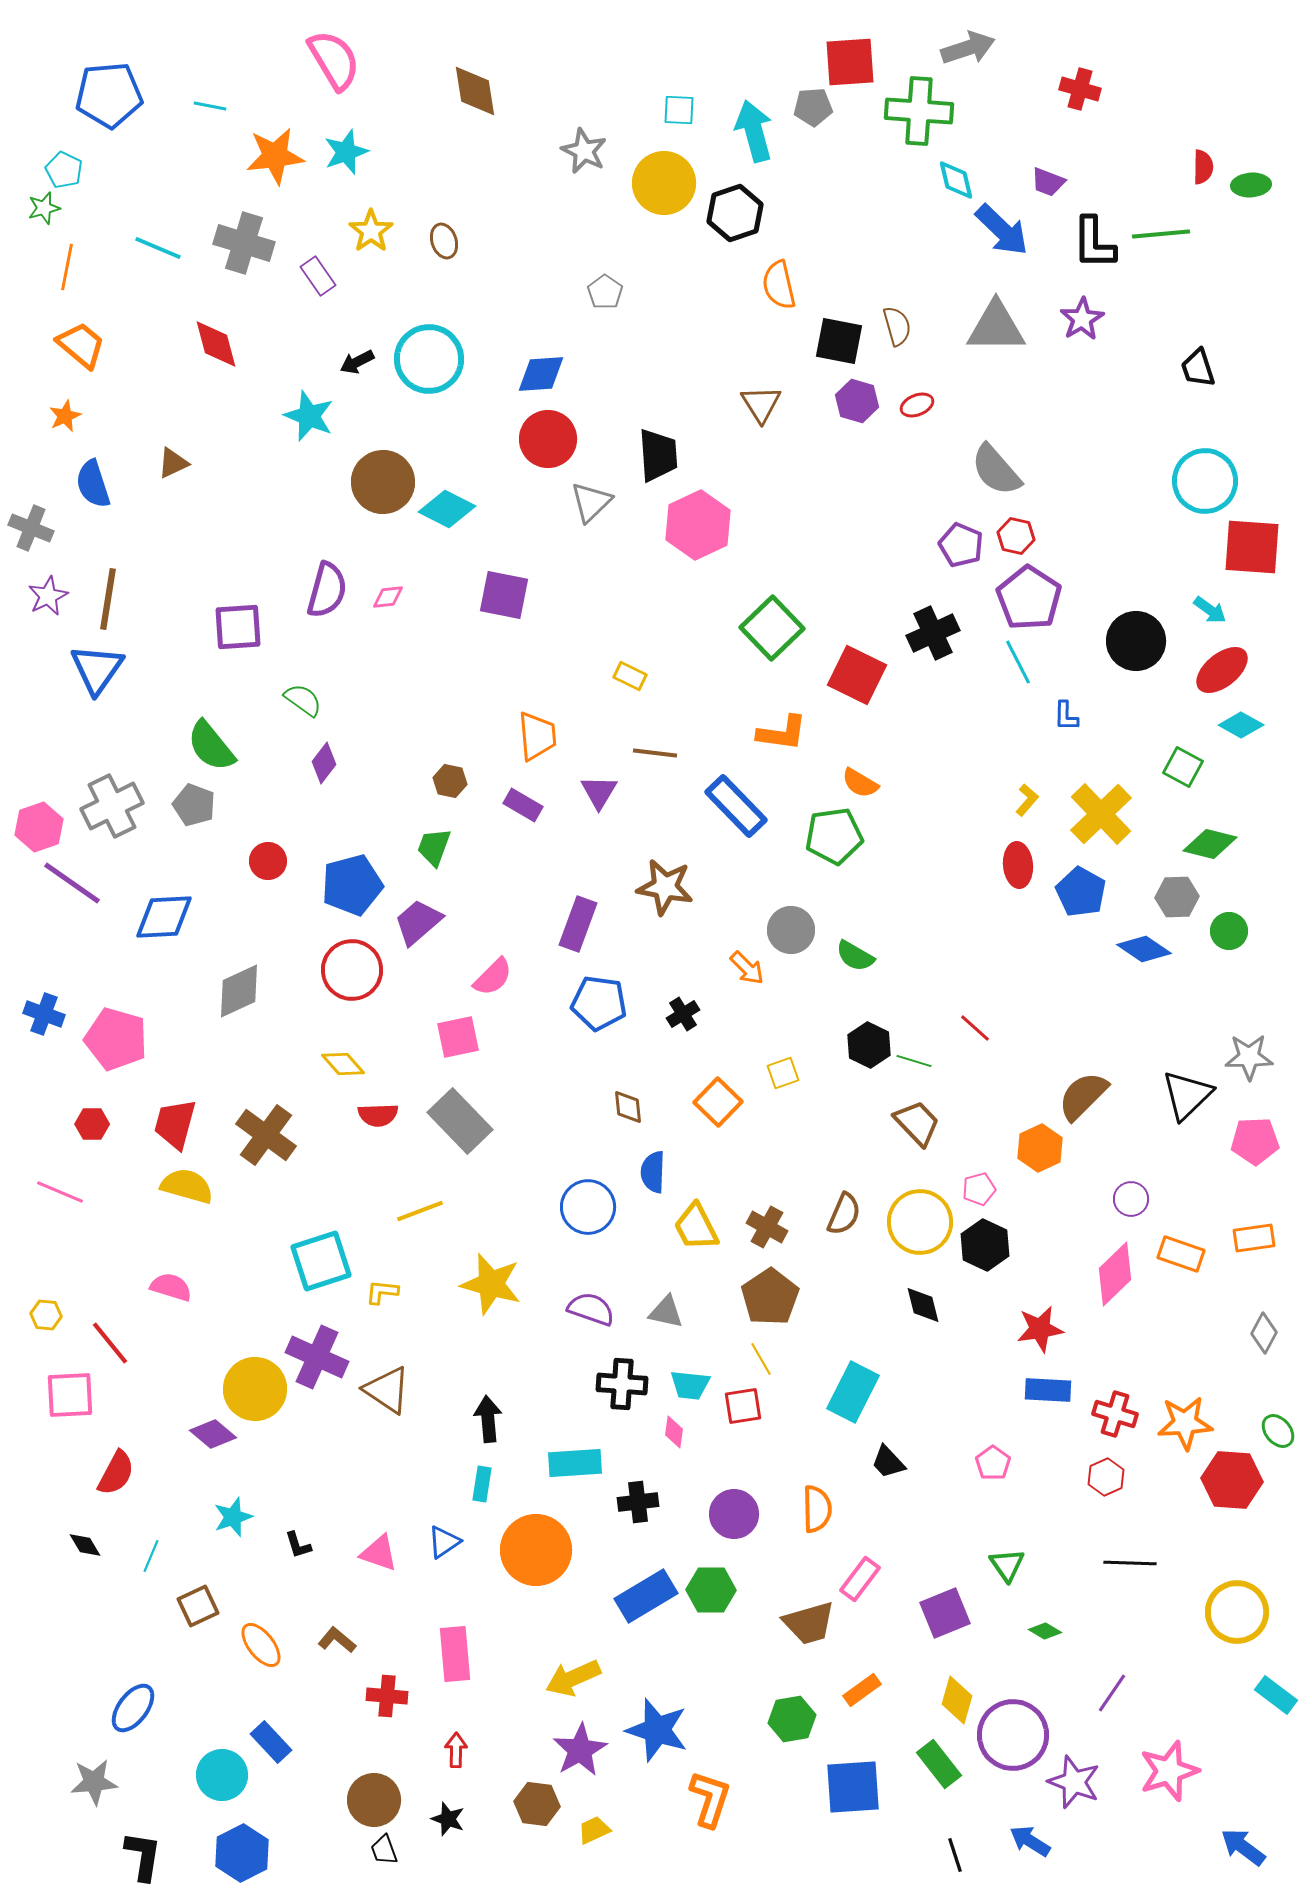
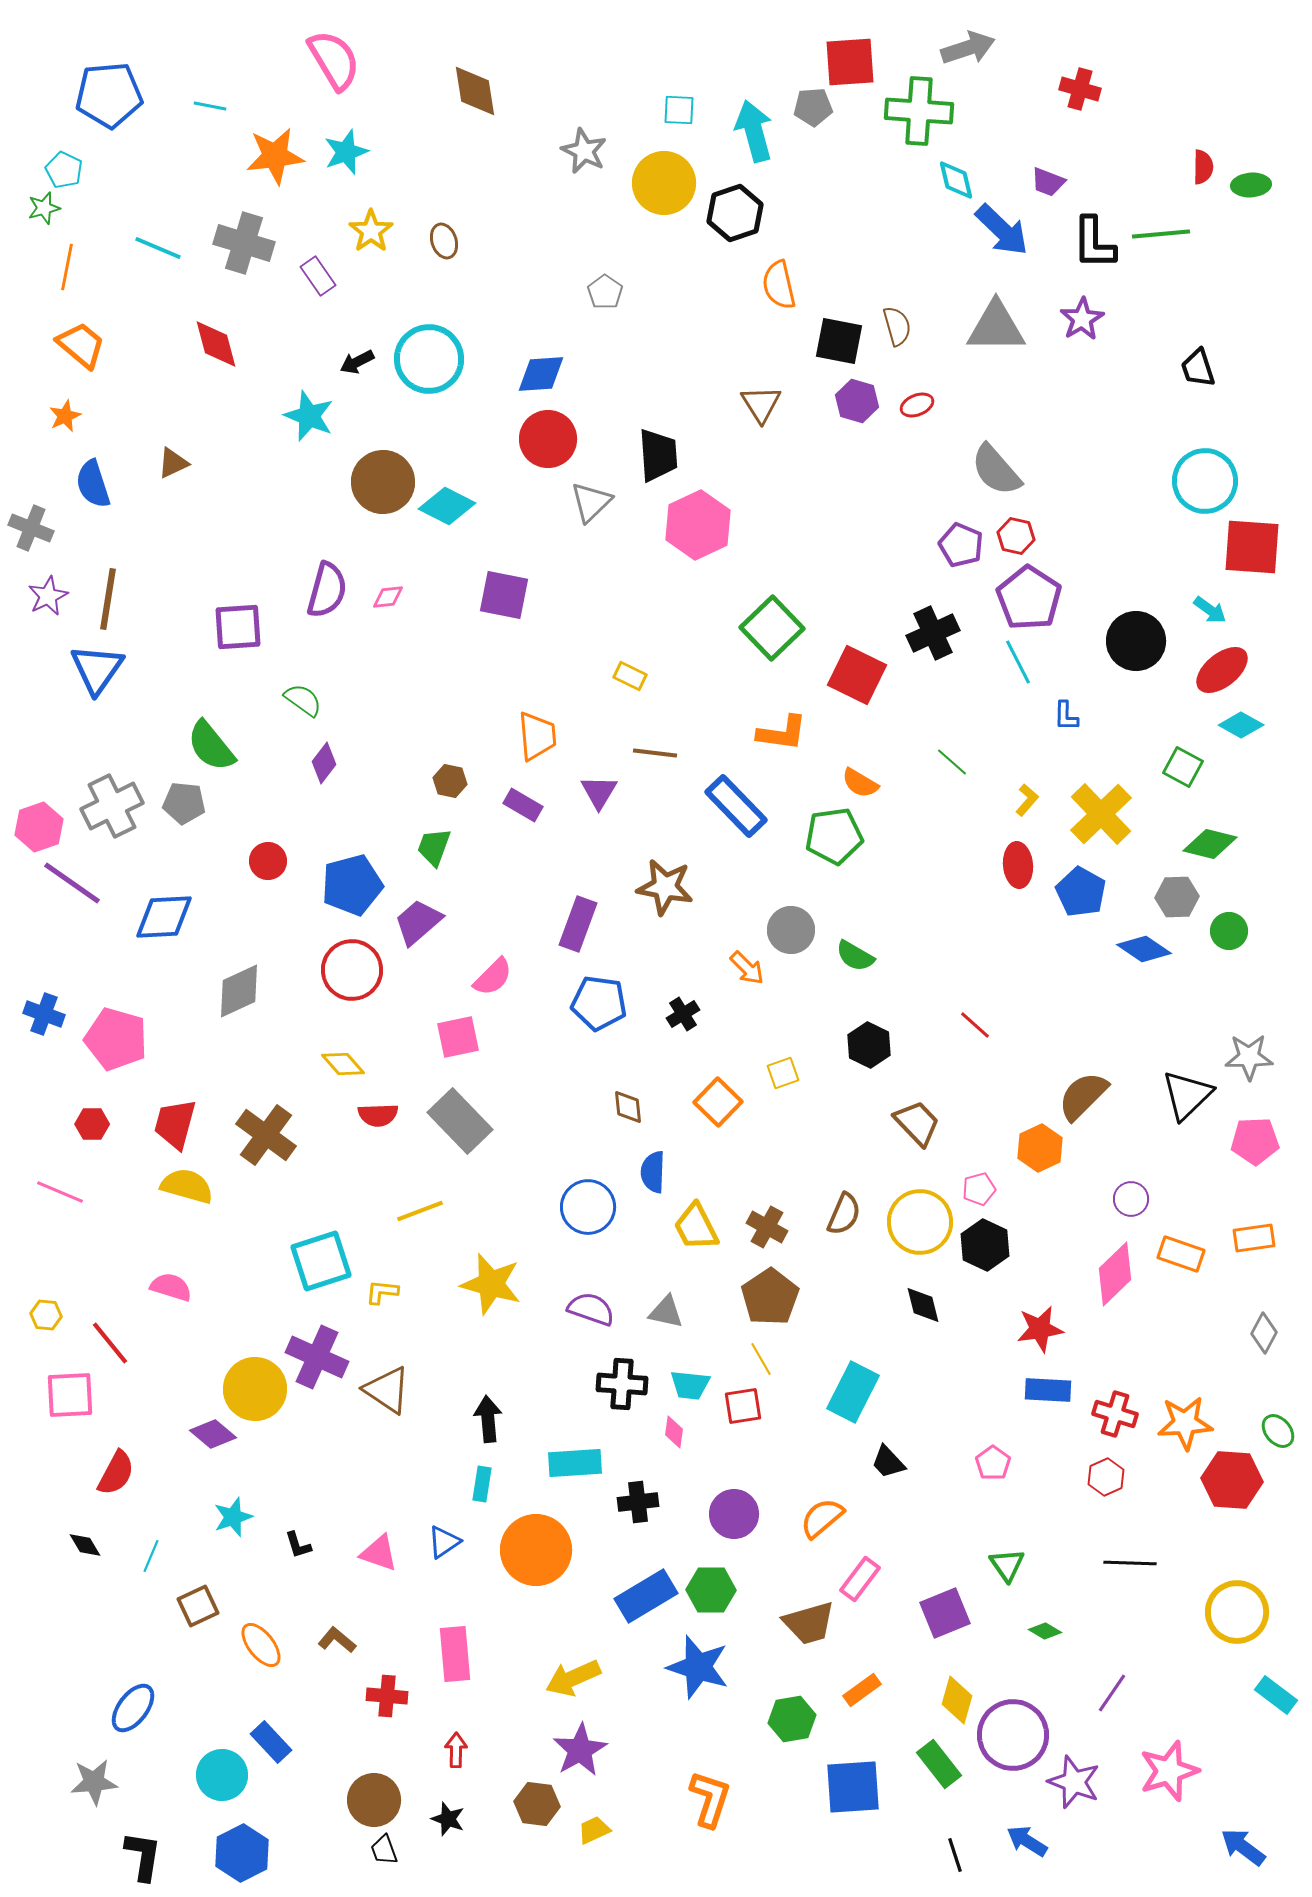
cyan diamond at (447, 509): moved 3 px up
gray pentagon at (194, 805): moved 10 px left, 2 px up; rotated 15 degrees counterclockwise
red line at (975, 1028): moved 3 px up
green line at (914, 1061): moved 38 px right, 299 px up; rotated 24 degrees clockwise
orange semicircle at (817, 1509): moved 5 px right, 9 px down; rotated 129 degrees counterclockwise
blue star at (657, 1730): moved 41 px right, 63 px up
blue arrow at (1030, 1841): moved 3 px left
